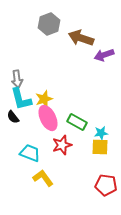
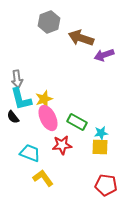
gray hexagon: moved 2 px up
red star: rotated 12 degrees clockwise
